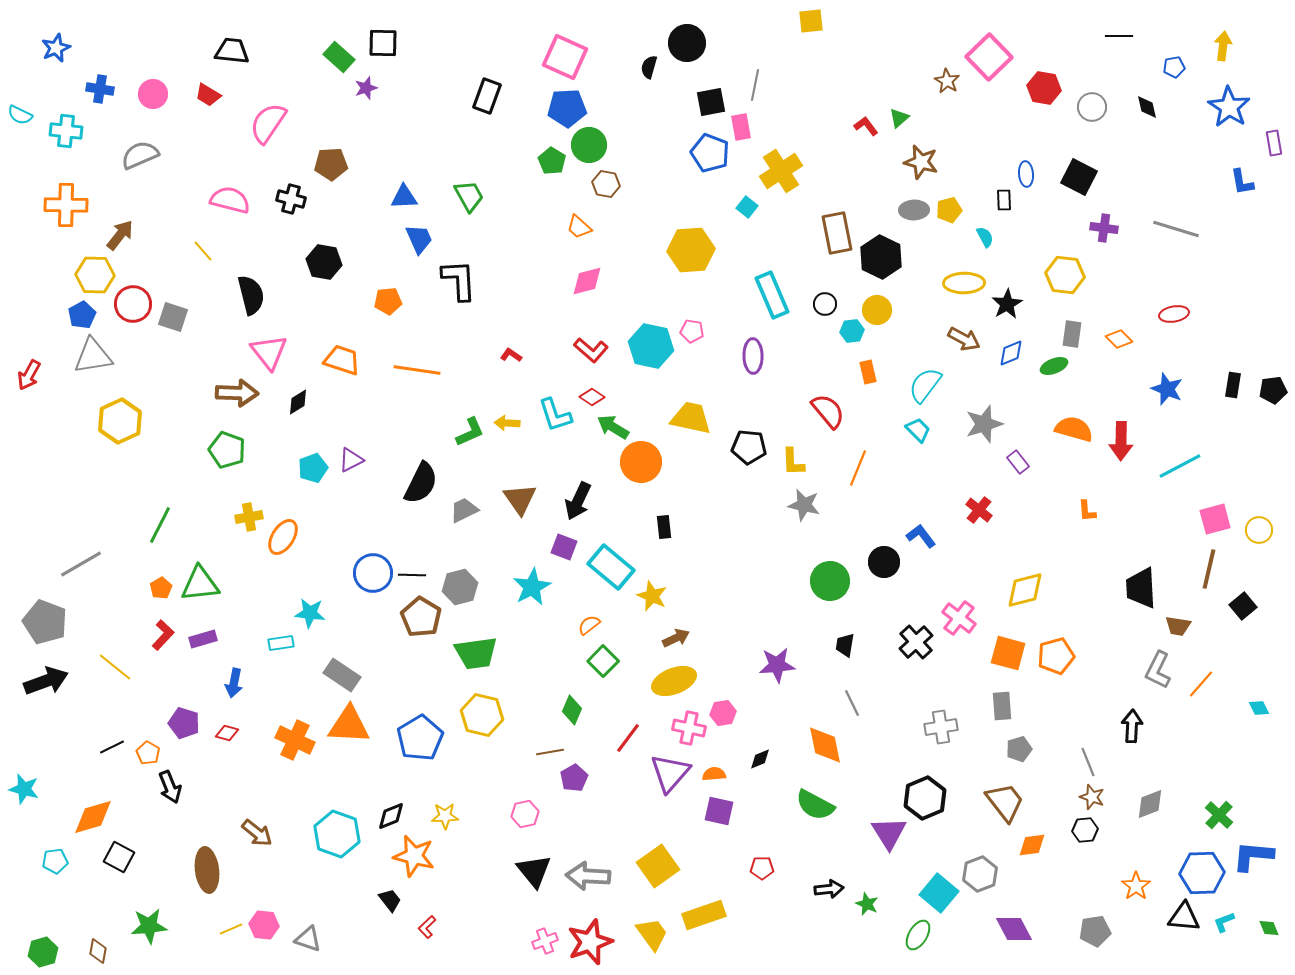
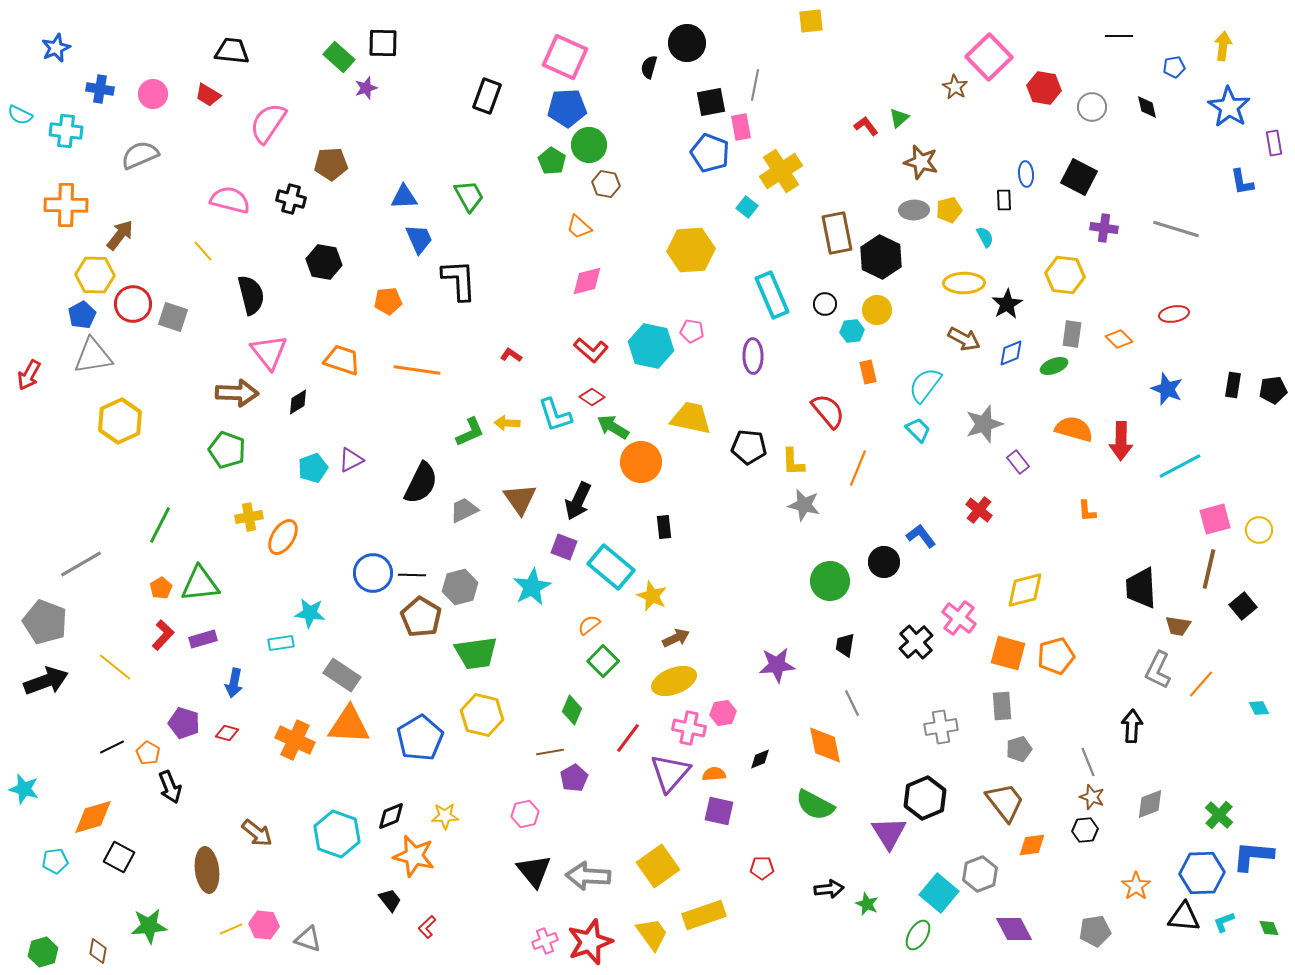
brown star at (947, 81): moved 8 px right, 6 px down
